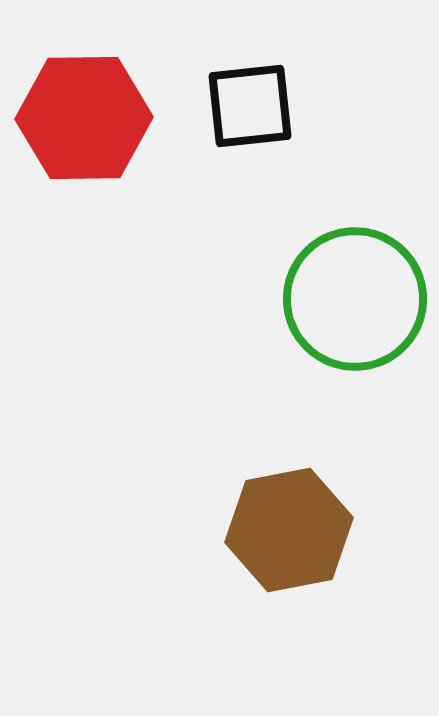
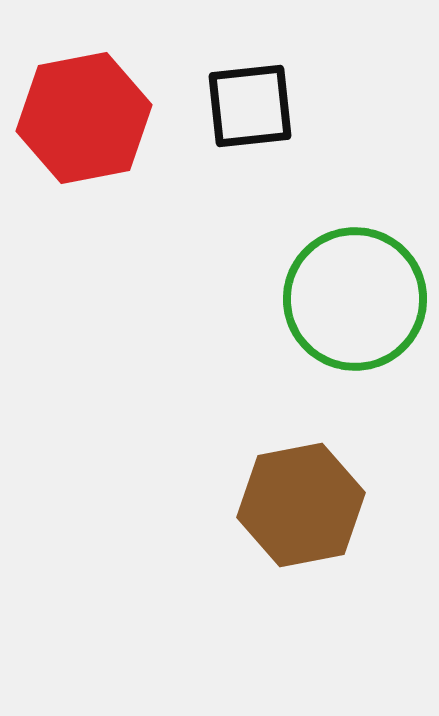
red hexagon: rotated 10 degrees counterclockwise
brown hexagon: moved 12 px right, 25 px up
